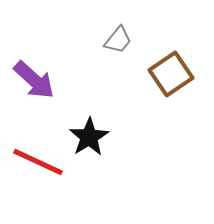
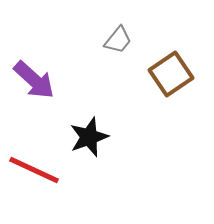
black star: rotated 12 degrees clockwise
red line: moved 4 px left, 8 px down
